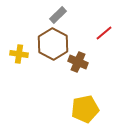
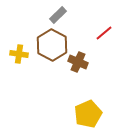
brown hexagon: moved 1 px left, 1 px down
yellow pentagon: moved 3 px right, 5 px down; rotated 12 degrees counterclockwise
